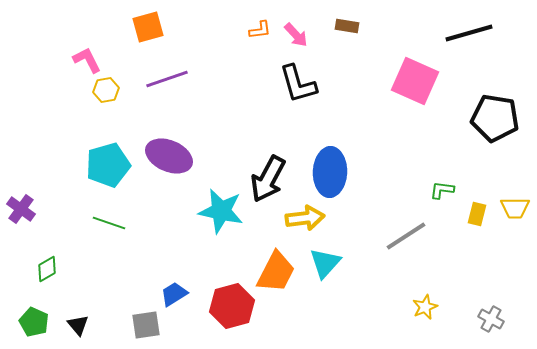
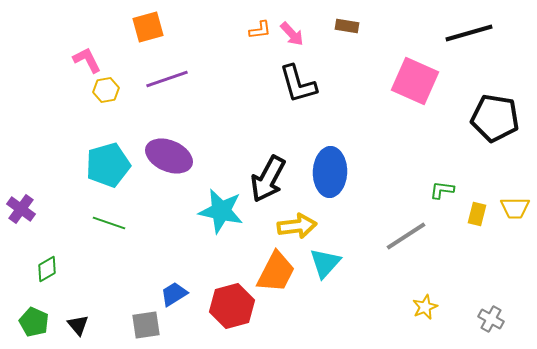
pink arrow: moved 4 px left, 1 px up
yellow arrow: moved 8 px left, 8 px down
